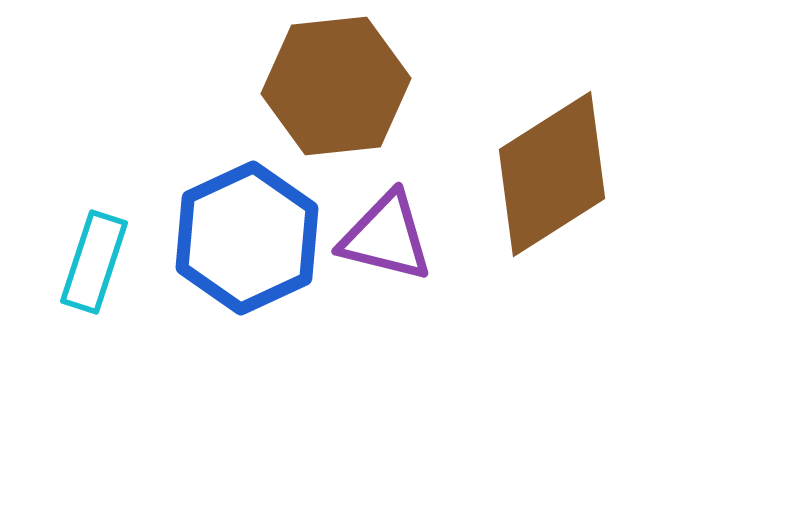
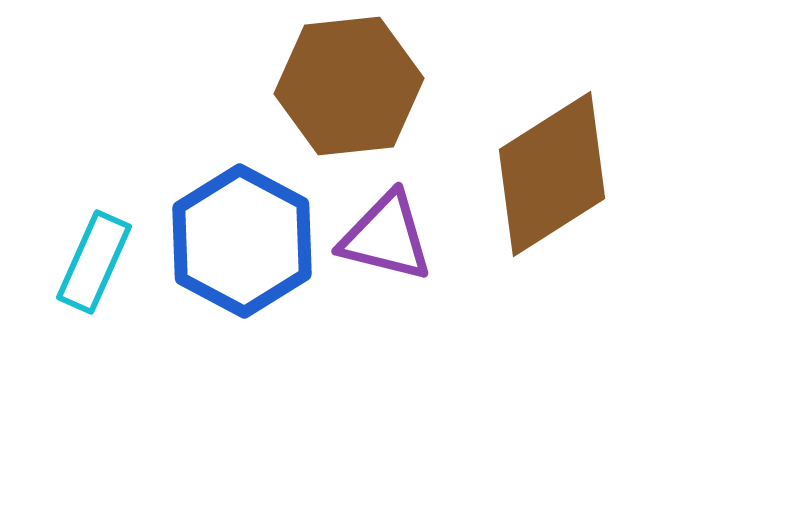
brown hexagon: moved 13 px right
blue hexagon: moved 5 px left, 3 px down; rotated 7 degrees counterclockwise
cyan rectangle: rotated 6 degrees clockwise
